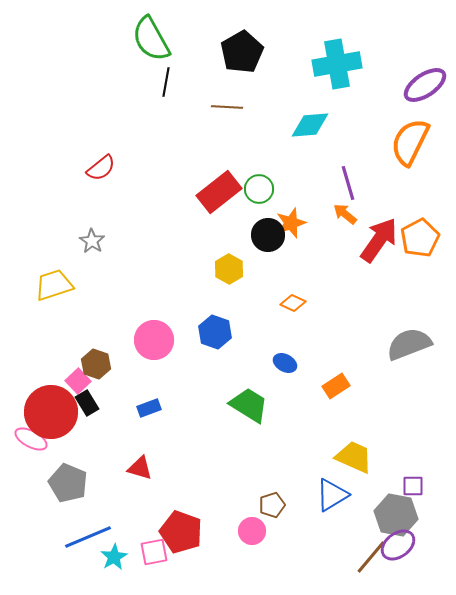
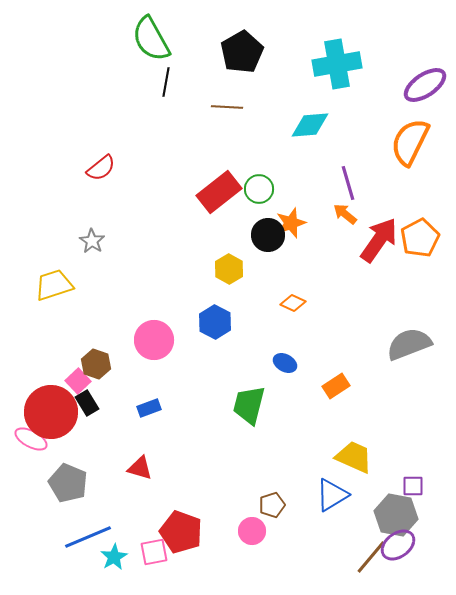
blue hexagon at (215, 332): moved 10 px up; rotated 8 degrees clockwise
green trapezoid at (249, 405): rotated 108 degrees counterclockwise
